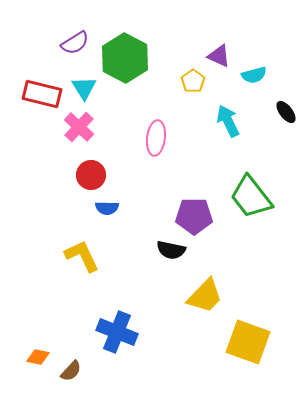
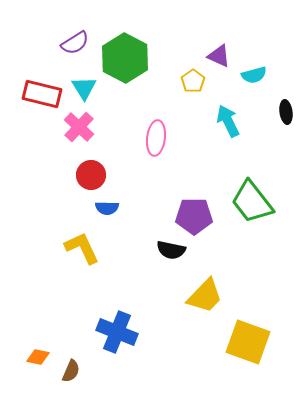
black ellipse: rotated 30 degrees clockwise
green trapezoid: moved 1 px right, 5 px down
yellow L-shape: moved 8 px up
brown semicircle: rotated 20 degrees counterclockwise
